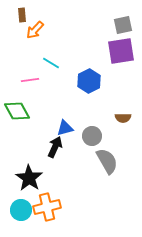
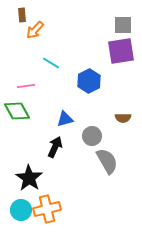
gray square: rotated 12 degrees clockwise
pink line: moved 4 px left, 6 px down
blue triangle: moved 9 px up
orange cross: moved 2 px down
